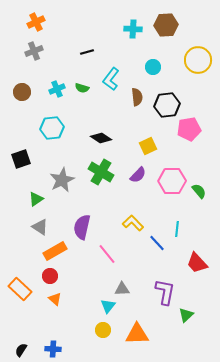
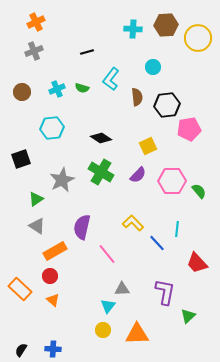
yellow circle at (198, 60): moved 22 px up
gray triangle at (40, 227): moved 3 px left, 1 px up
orange triangle at (55, 299): moved 2 px left, 1 px down
green triangle at (186, 315): moved 2 px right, 1 px down
